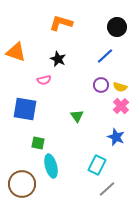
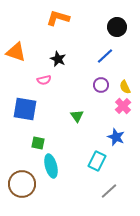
orange L-shape: moved 3 px left, 5 px up
yellow semicircle: moved 5 px right; rotated 48 degrees clockwise
pink cross: moved 2 px right
cyan rectangle: moved 4 px up
gray line: moved 2 px right, 2 px down
